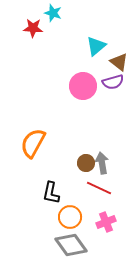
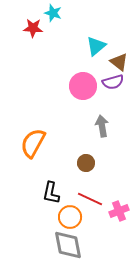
gray arrow: moved 37 px up
red line: moved 9 px left, 11 px down
pink cross: moved 13 px right, 11 px up
gray diamond: moved 3 px left; rotated 24 degrees clockwise
